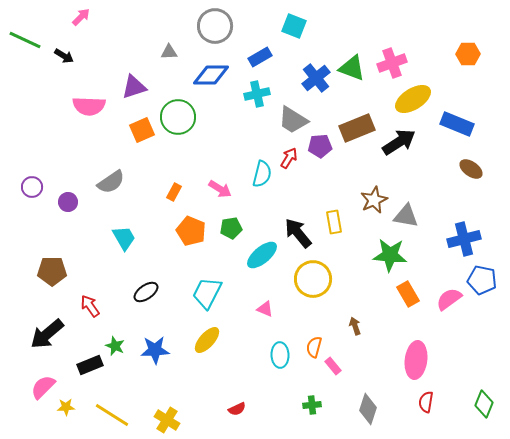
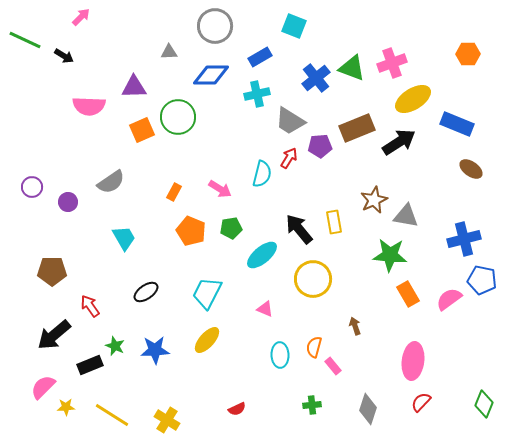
purple triangle at (134, 87): rotated 16 degrees clockwise
gray trapezoid at (293, 120): moved 3 px left, 1 px down
black arrow at (298, 233): moved 1 px right, 4 px up
black arrow at (47, 334): moved 7 px right, 1 px down
pink ellipse at (416, 360): moved 3 px left, 1 px down
red semicircle at (426, 402): moved 5 px left; rotated 35 degrees clockwise
